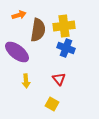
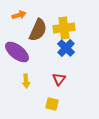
yellow cross: moved 2 px down
brown semicircle: rotated 15 degrees clockwise
blue cross: rotated 24 degrees clockwise
red triangle: rotated 16 degrees clockwise
yellow square: rotated 16 degrees counterclockwise
